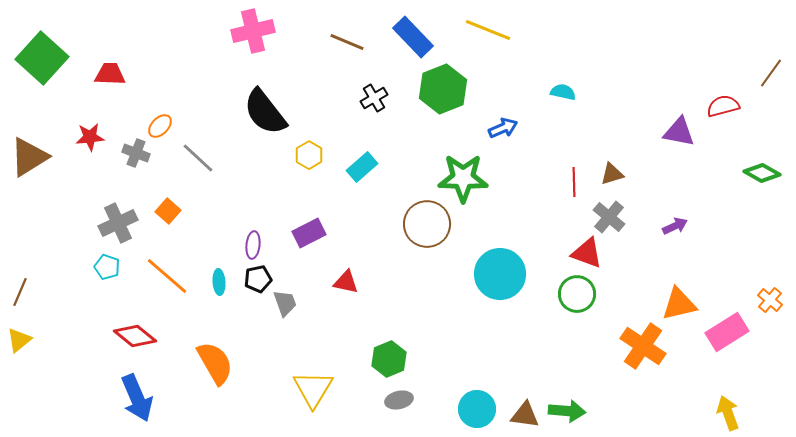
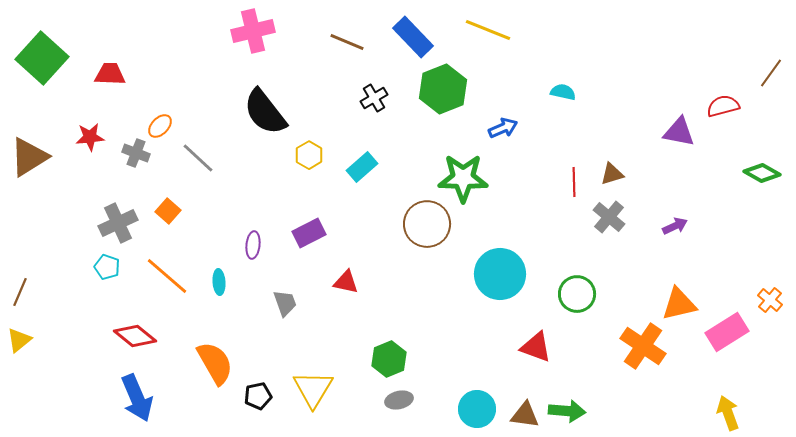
red triangle at (587, 253): moved 51 px left, 94 px down
black pentagon at (258, 279): moved 117 px down
